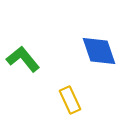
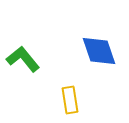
yellow rectangle: rotated 16 degrees clockwise
